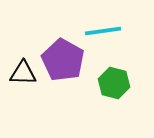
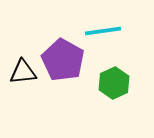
black triangle: moved 1 px up; rotated 8 degrees counterclockwise
green hexagon: rotated 20 degrees clockwise
